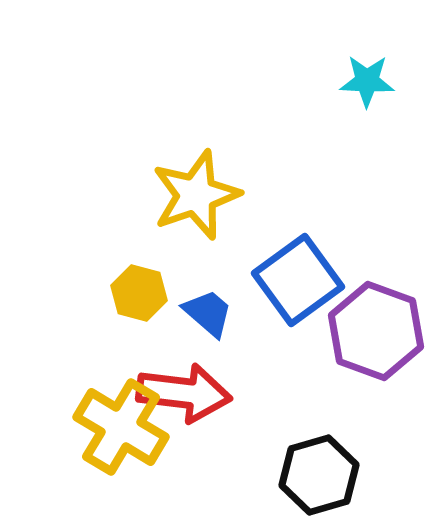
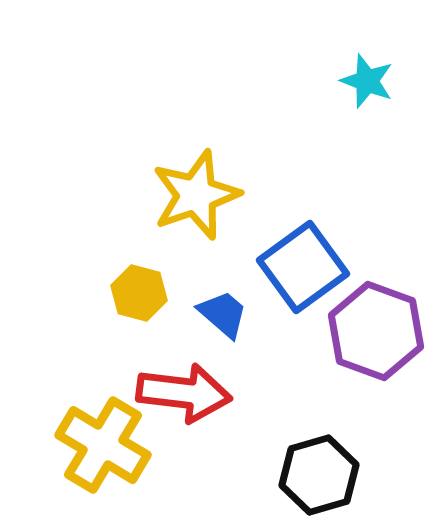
cyan star: rotated 18 degrees clockwise
blue square: moved 5 px right, 13 px up
blue trapezoid: moved 15 px right, 1 px down
yellow cross: moved 18 px left, 18 px down
